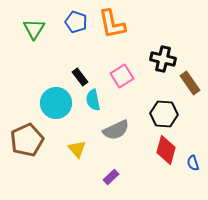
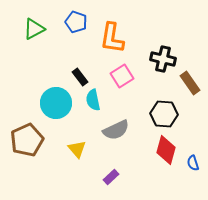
orange L-shape: moved 14 px down; rotated 20 degrees clockwise
green triangle: rotated 30 degrees clockwise
